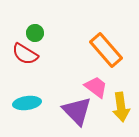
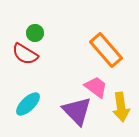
cyan ellipse: moved 1 px right, 1 px down; rotated 36 degrees counterclockwise
